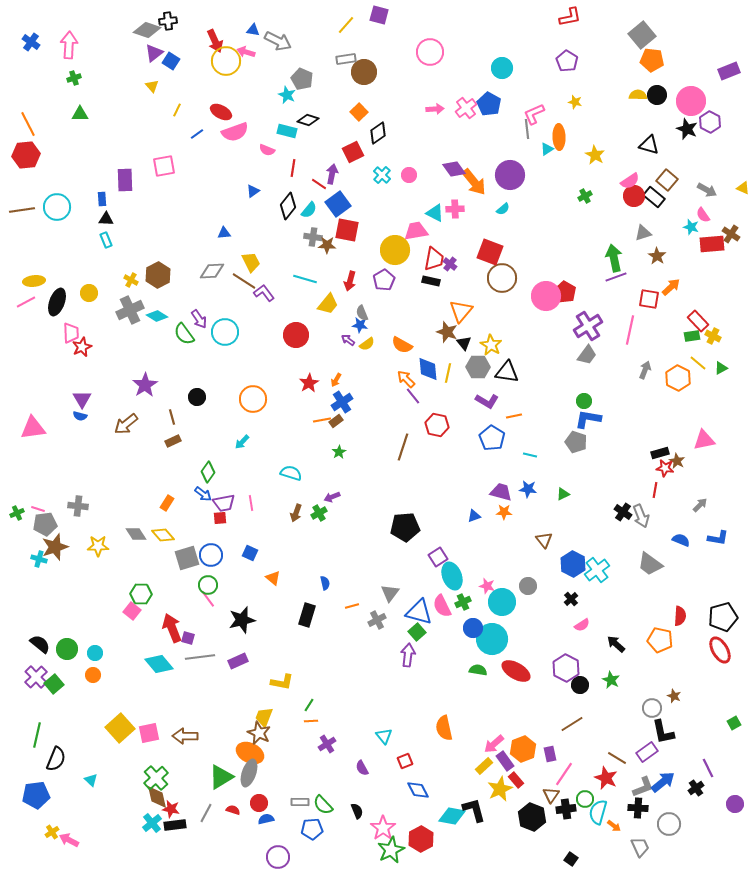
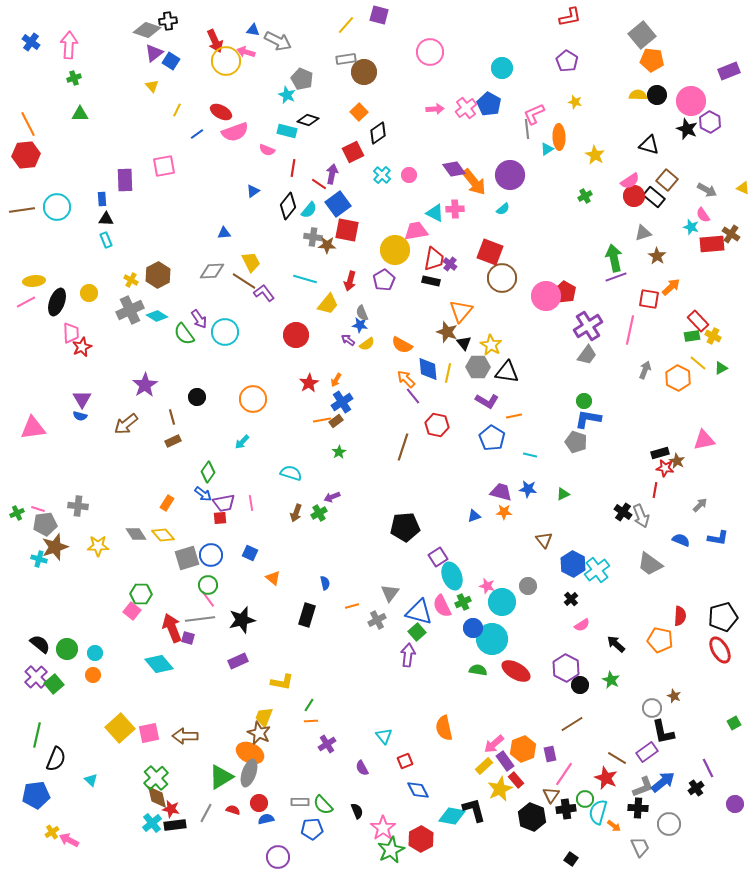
gray line at (200, 657): moved 38 px up
